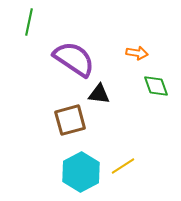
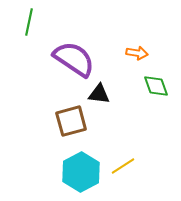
brown square: moved 1 px right, 1 px down
